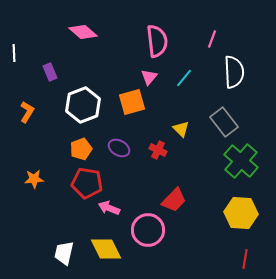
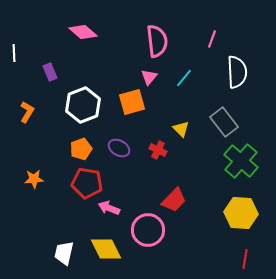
white semicircle: moved 3 px right
